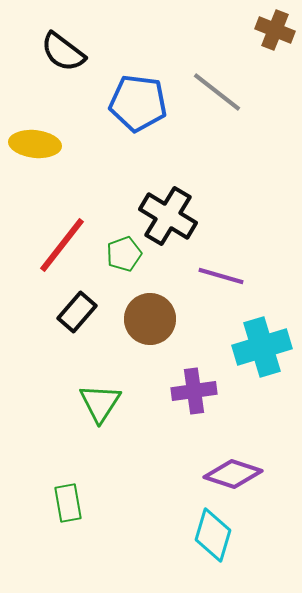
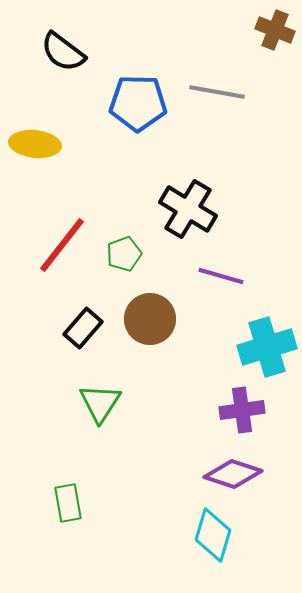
gray line: rotated 28 degrees counterclockwise
blue pentagon: rotated 6 degrees counterclockwise
black cross: moved 20 px right, 7 px up
black rectangle: moved 6 px right, 16 px down
cyan cross: moved 5 px right
purple cross: moved 48 px right, 19 px down
